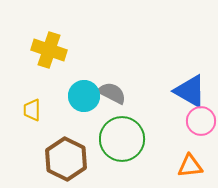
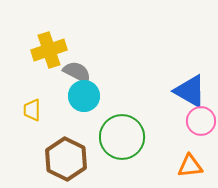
yellow cross: rotated 36 degrees counterclockwise
gray semicircle: moved 35 px left, 21 px up
green circle: moved 2 px up
